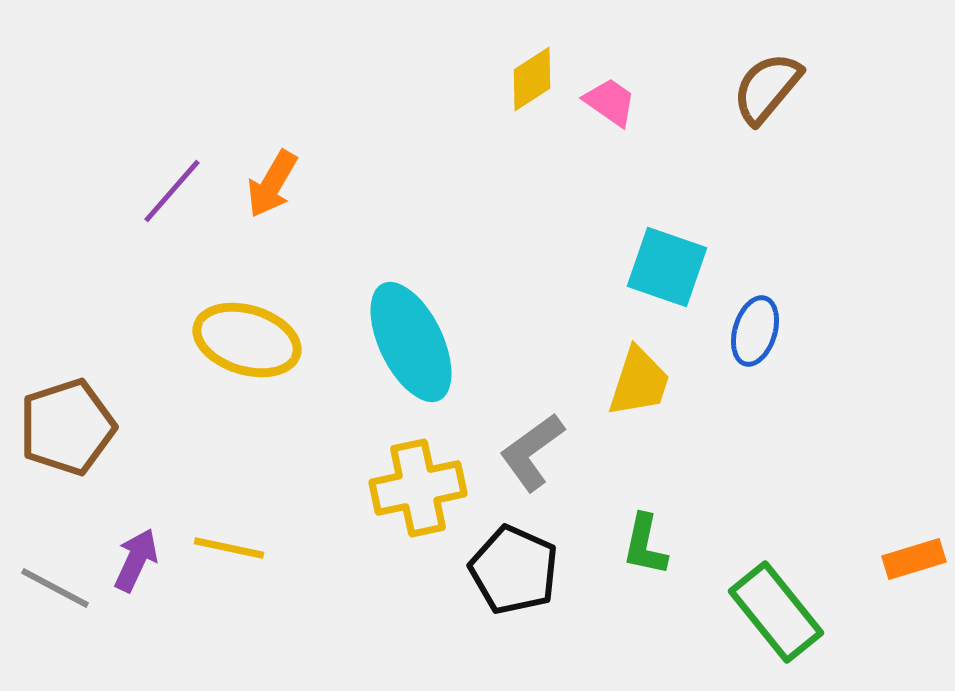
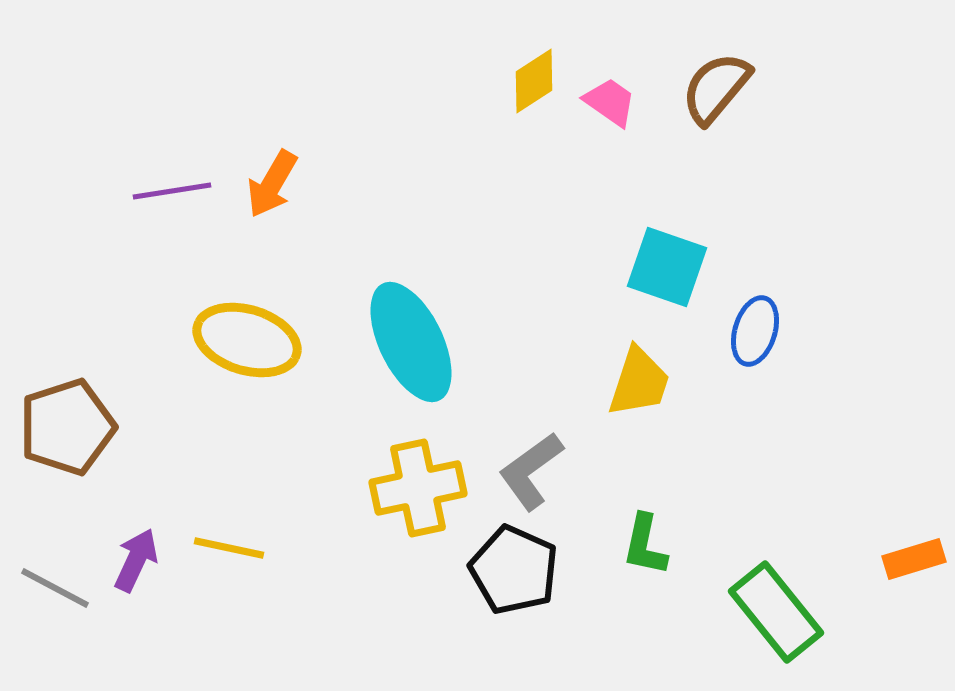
yellow diamond: moved 2 px right, 2 px down
brown semicircle: moved 51 px left
purple line: rotated 40 degrees clockwise
gray L-shape: moved 1 px left, 19 px down
